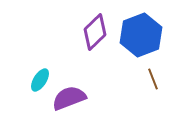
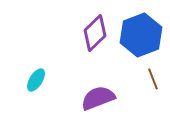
purple diamond: moved 1 px down
cyan ellipse: moved 4 px left
purple semicircle: moved 29 px right
